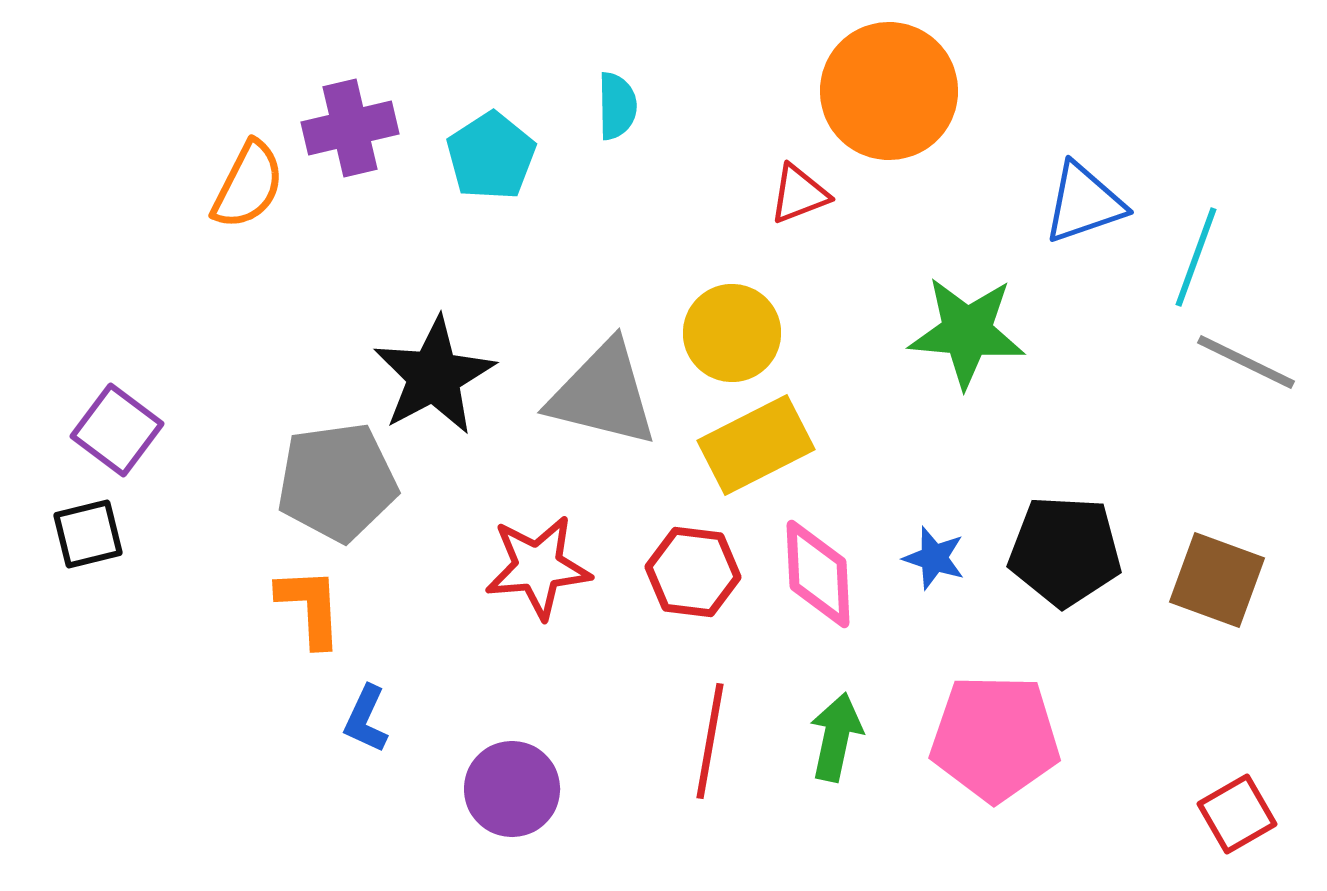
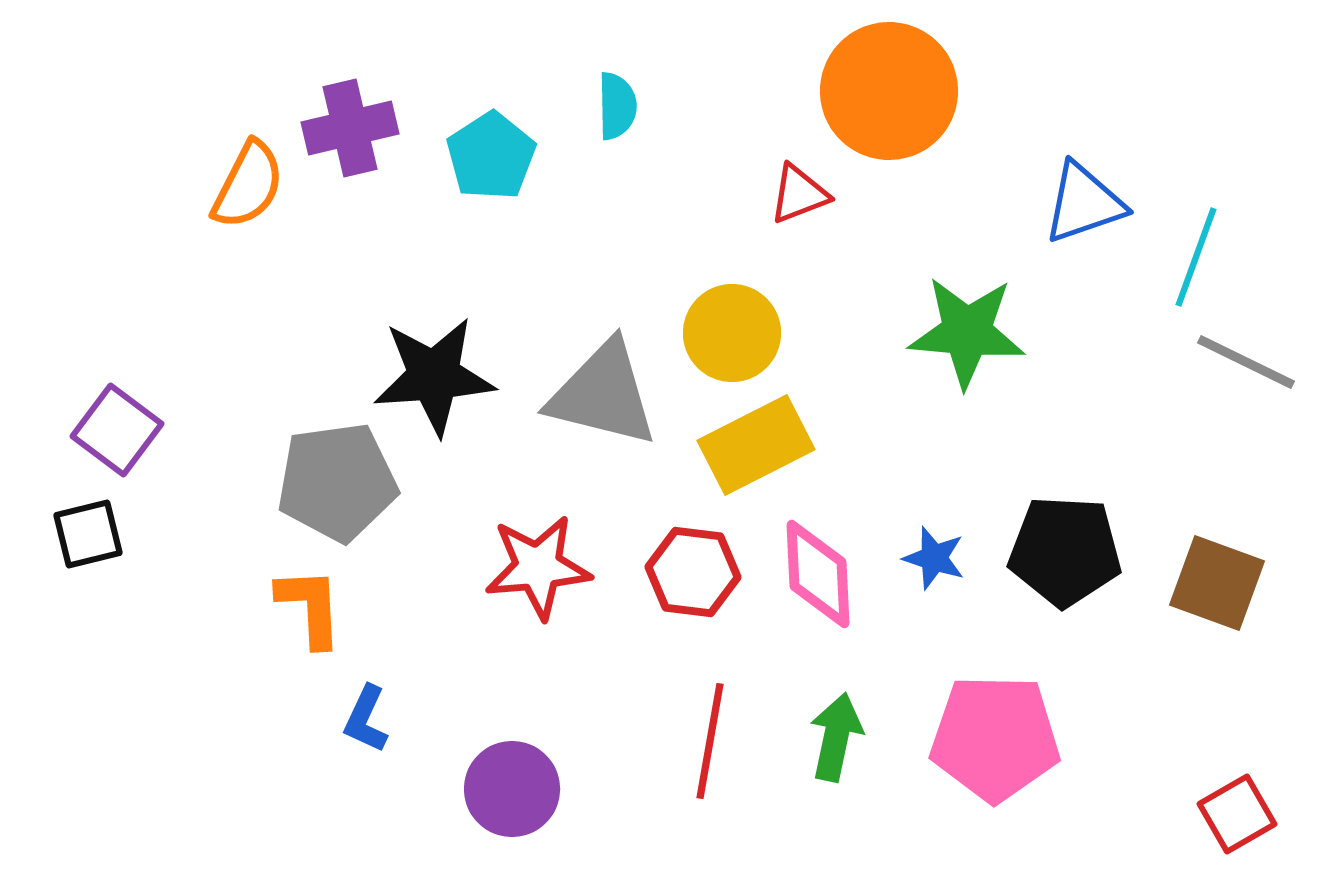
black star: rotated 24 degrees clockwise
brown square: moved 3 px down
